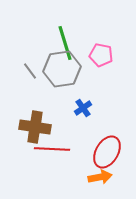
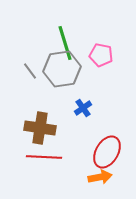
brown cross: moved 5 px right, 1 px down
red line: moved 8 px left, 8 px down
